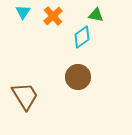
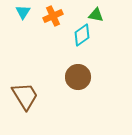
orange cross: rotated 18 degrees clockwise
cyan diamond: moved 2 px up
